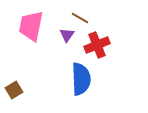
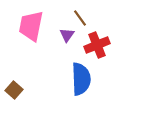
brown line: rotated 24 degrees clockwise
brown square: rotated 18 degrees counterclockwise
